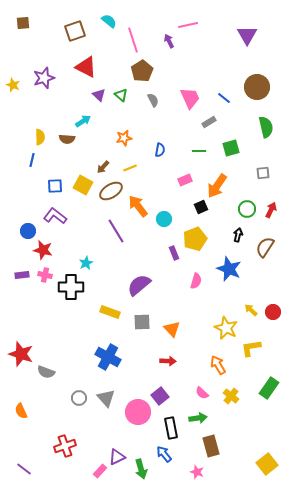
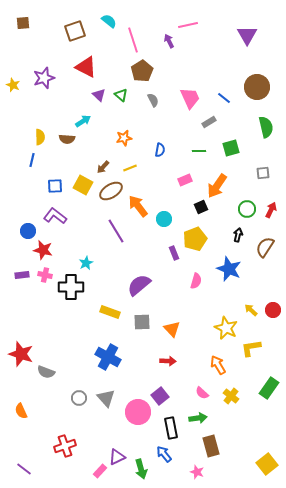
red circle at (273, 312): moved 2 px up
